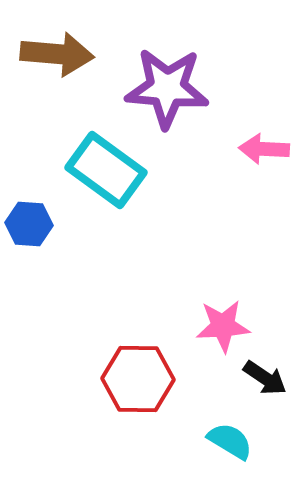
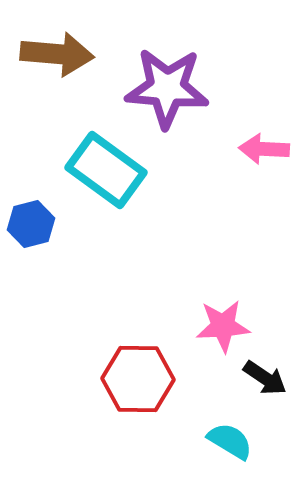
blue hexagon: moved 2 px right; rotated 18 degrees counterclockwise
